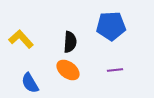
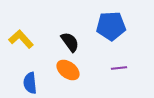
black semicircle: rotated 40 degrees counterclockwise
purple line: moved 4 px right, 2 px up
blue semicircle: rotated 25 degrees clockwise
